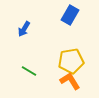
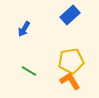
blue rectangle: rotated 18 degrees clockwise
